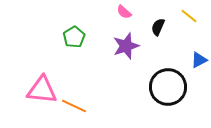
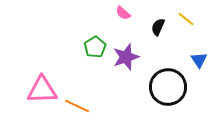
pink semicircle: moved 1 px left, 1 px down
yellow line: moved 3 px left, 3 px down
green pentagon: moved 21 px right, 10 px down
purple star: moved 11 px down
blue triangle: rotated 36 degrees counterclockwise
pink triangle: rotated 8 degrees counterclockwise
orange line: moved 3 px right
